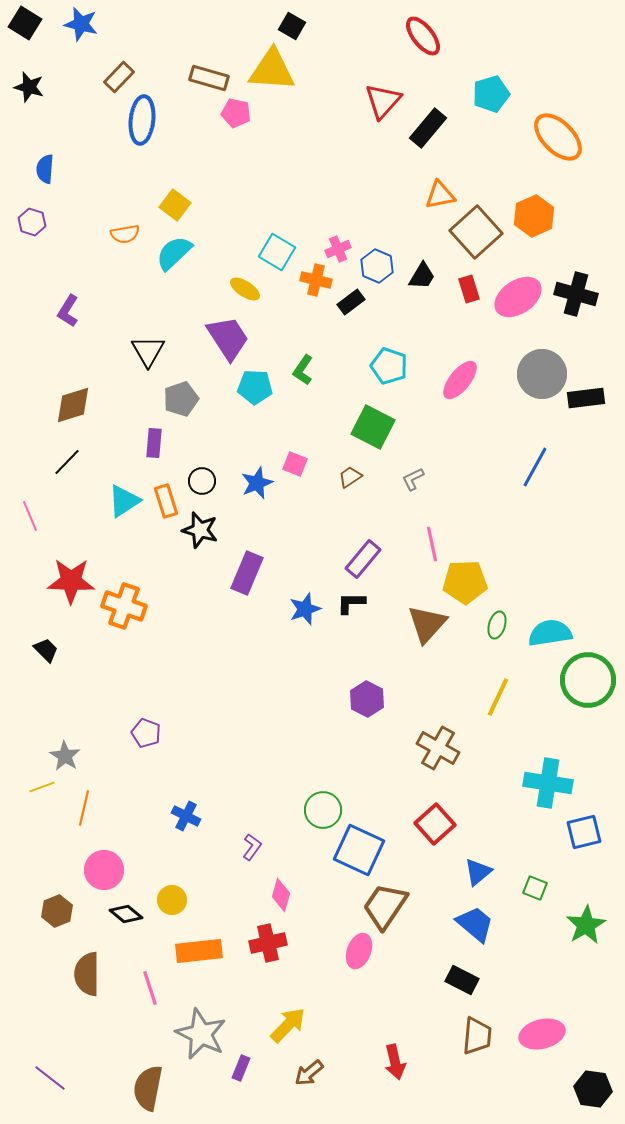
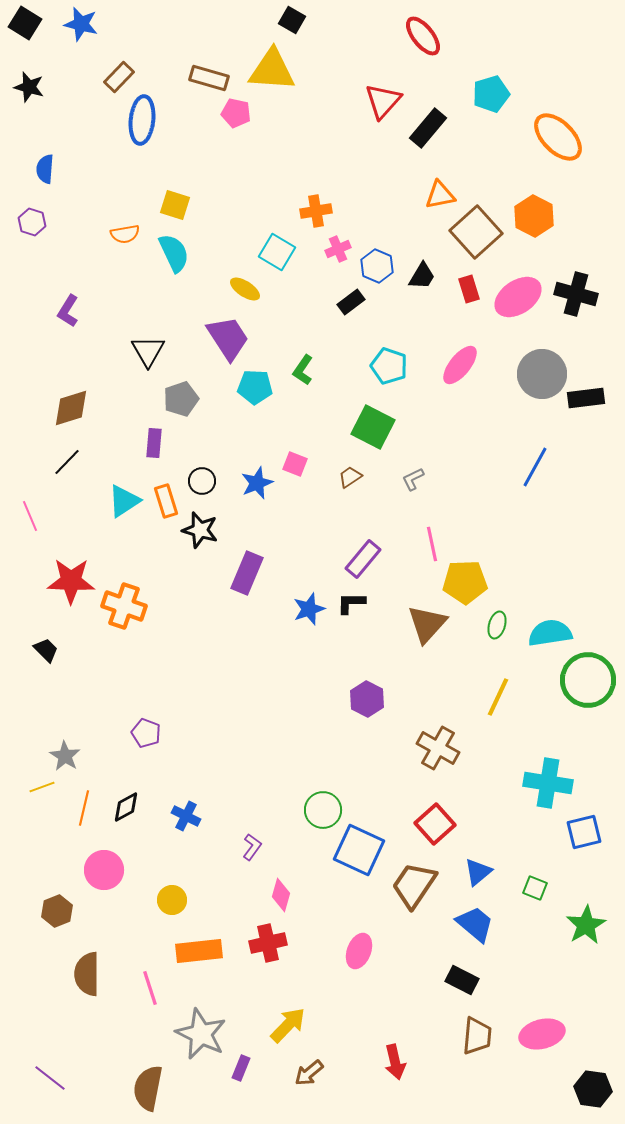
black square at (292, 26): moved 6 px up
yellow square at (175, 205): rotated 20 degrees counterclockwise
orange hexagon at (534, 216): rotated 9 degrees counterclockwise
cyan semicircle at (174, 253): rotated 108 degrees clockwise
orange cross at (316, 280): moved 69 px up; rotated 24 degrees counterclockwise
pink ellipse at (460, 380): moved 15 px up
brown diamond at (73, 405): moved 2 px left, 3 px down
blue star at (305, 609): moved 4 px right
brown trapezoid at (385, 906): moved 29 px right, 21 px up
black diamond at (126, 914): moved 107 px up; rotated 68 degrees counterclockwise
